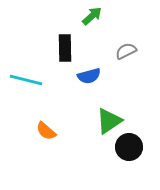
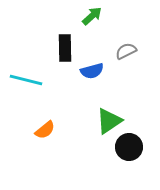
blue semicircle: moved 3 px right, 5 px up
orange semicircle: moved 1 px left, 1 px up; rotated 80 degrees counterclockwise
